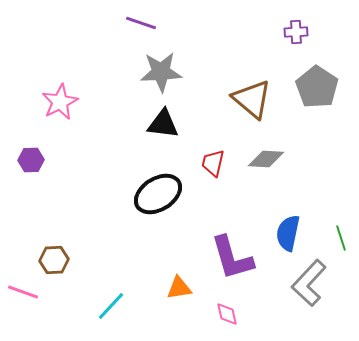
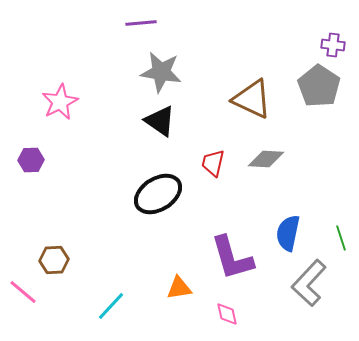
purple line: rotated 24 degrees counterclockwise
purple cross: moved 37 px right, 13 px down; rotated 10 degrees clockwise
gray star: rotated 12 degrees clockwise
gray pentagon: moved 2 px right, 1 px up
brown triangle: rotated 15 degrees counterclockwise
black triangle: moved 3 px left, 3 px up; rotated 28 degrees clockwise
pink line: rotated 20 degrees clockwise
